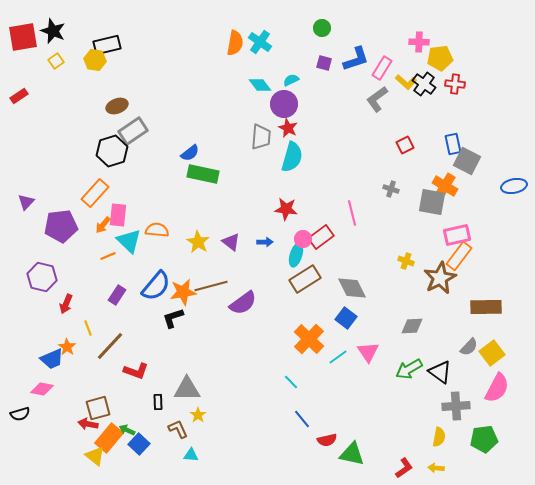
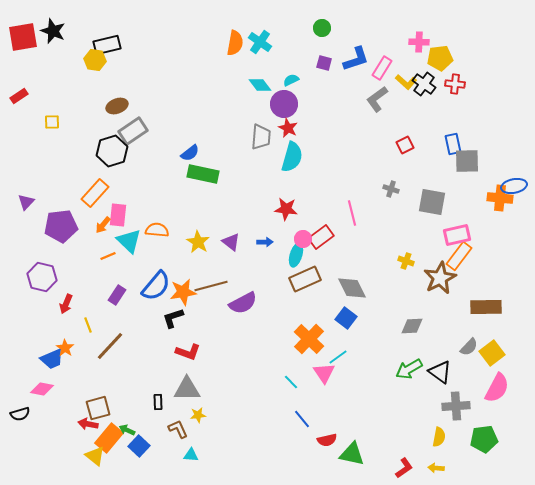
yellow square at (56, 61): moved 4 px left, 61 px down; rotated 35 degrees clockwise
gray square at (467, 161): rotated 28 degrees counterclockwise
orange cross at (445, 186): moved 55 px right, 12 px down; rotated 25 degrees counterclockwise
brown rectangle at (305, 279): rotated 8 degrees clockwise
purple semicircle at (243, 303): rotated 8 degrees clockwise
yellow line at (88, 328): moved 3 px up
orange star at (67, 347): moved 2 px left, 1 px down
pink triangle at (368, 352): moved 44 px left, 21 px down
red L-shape at (136, 371): moved 52 px right, 19 px up
yellow star at (198, 415): rotated 28 degrees clockwise
blue square at (139, 444): moved 2 px down
